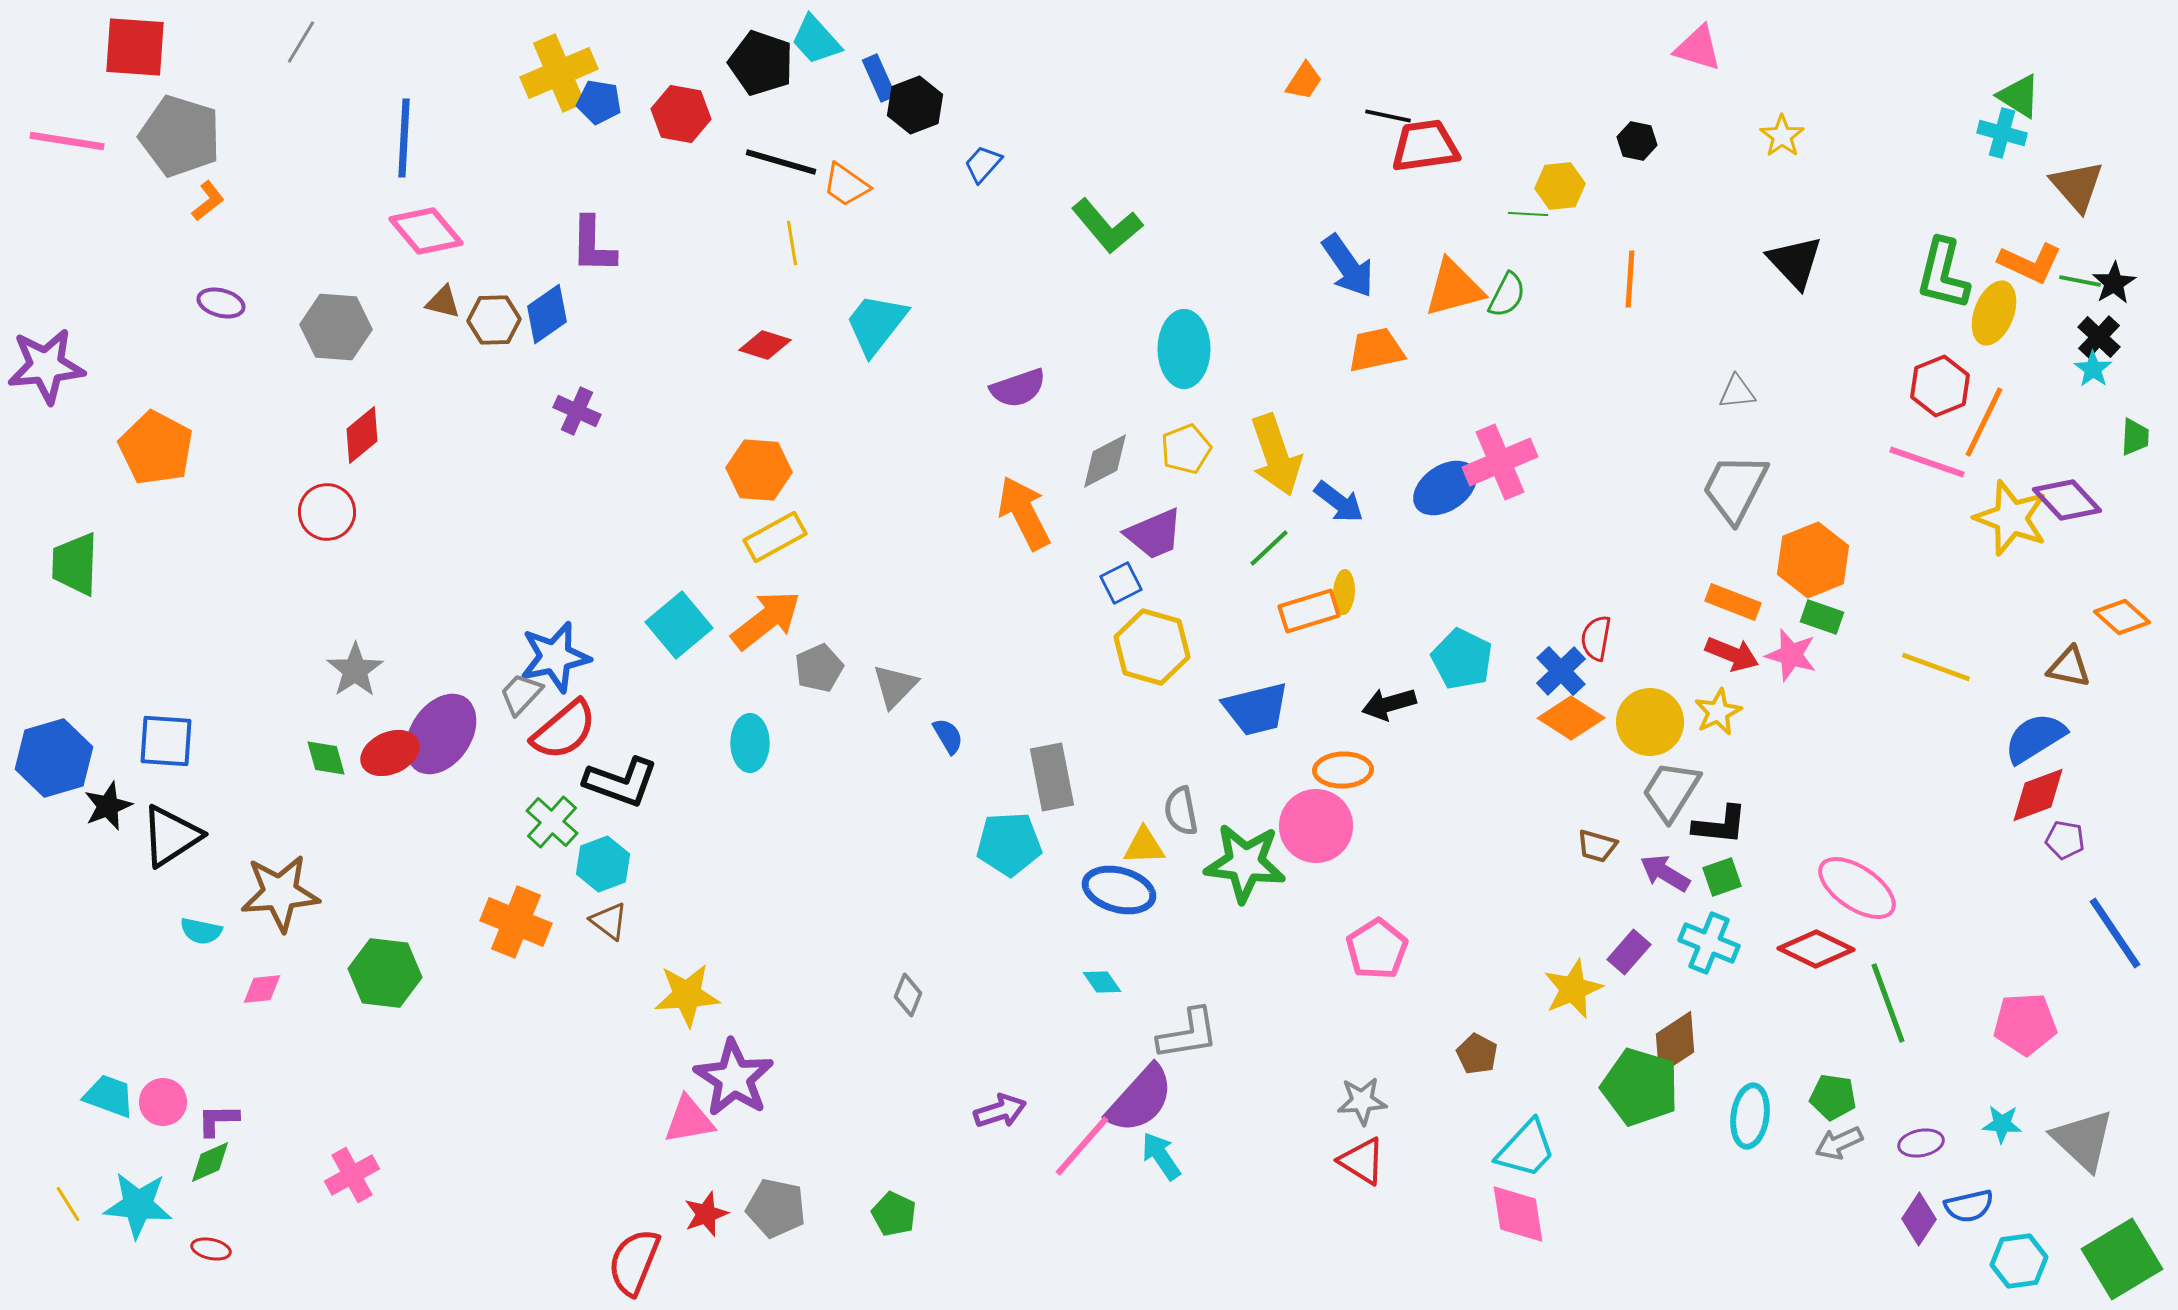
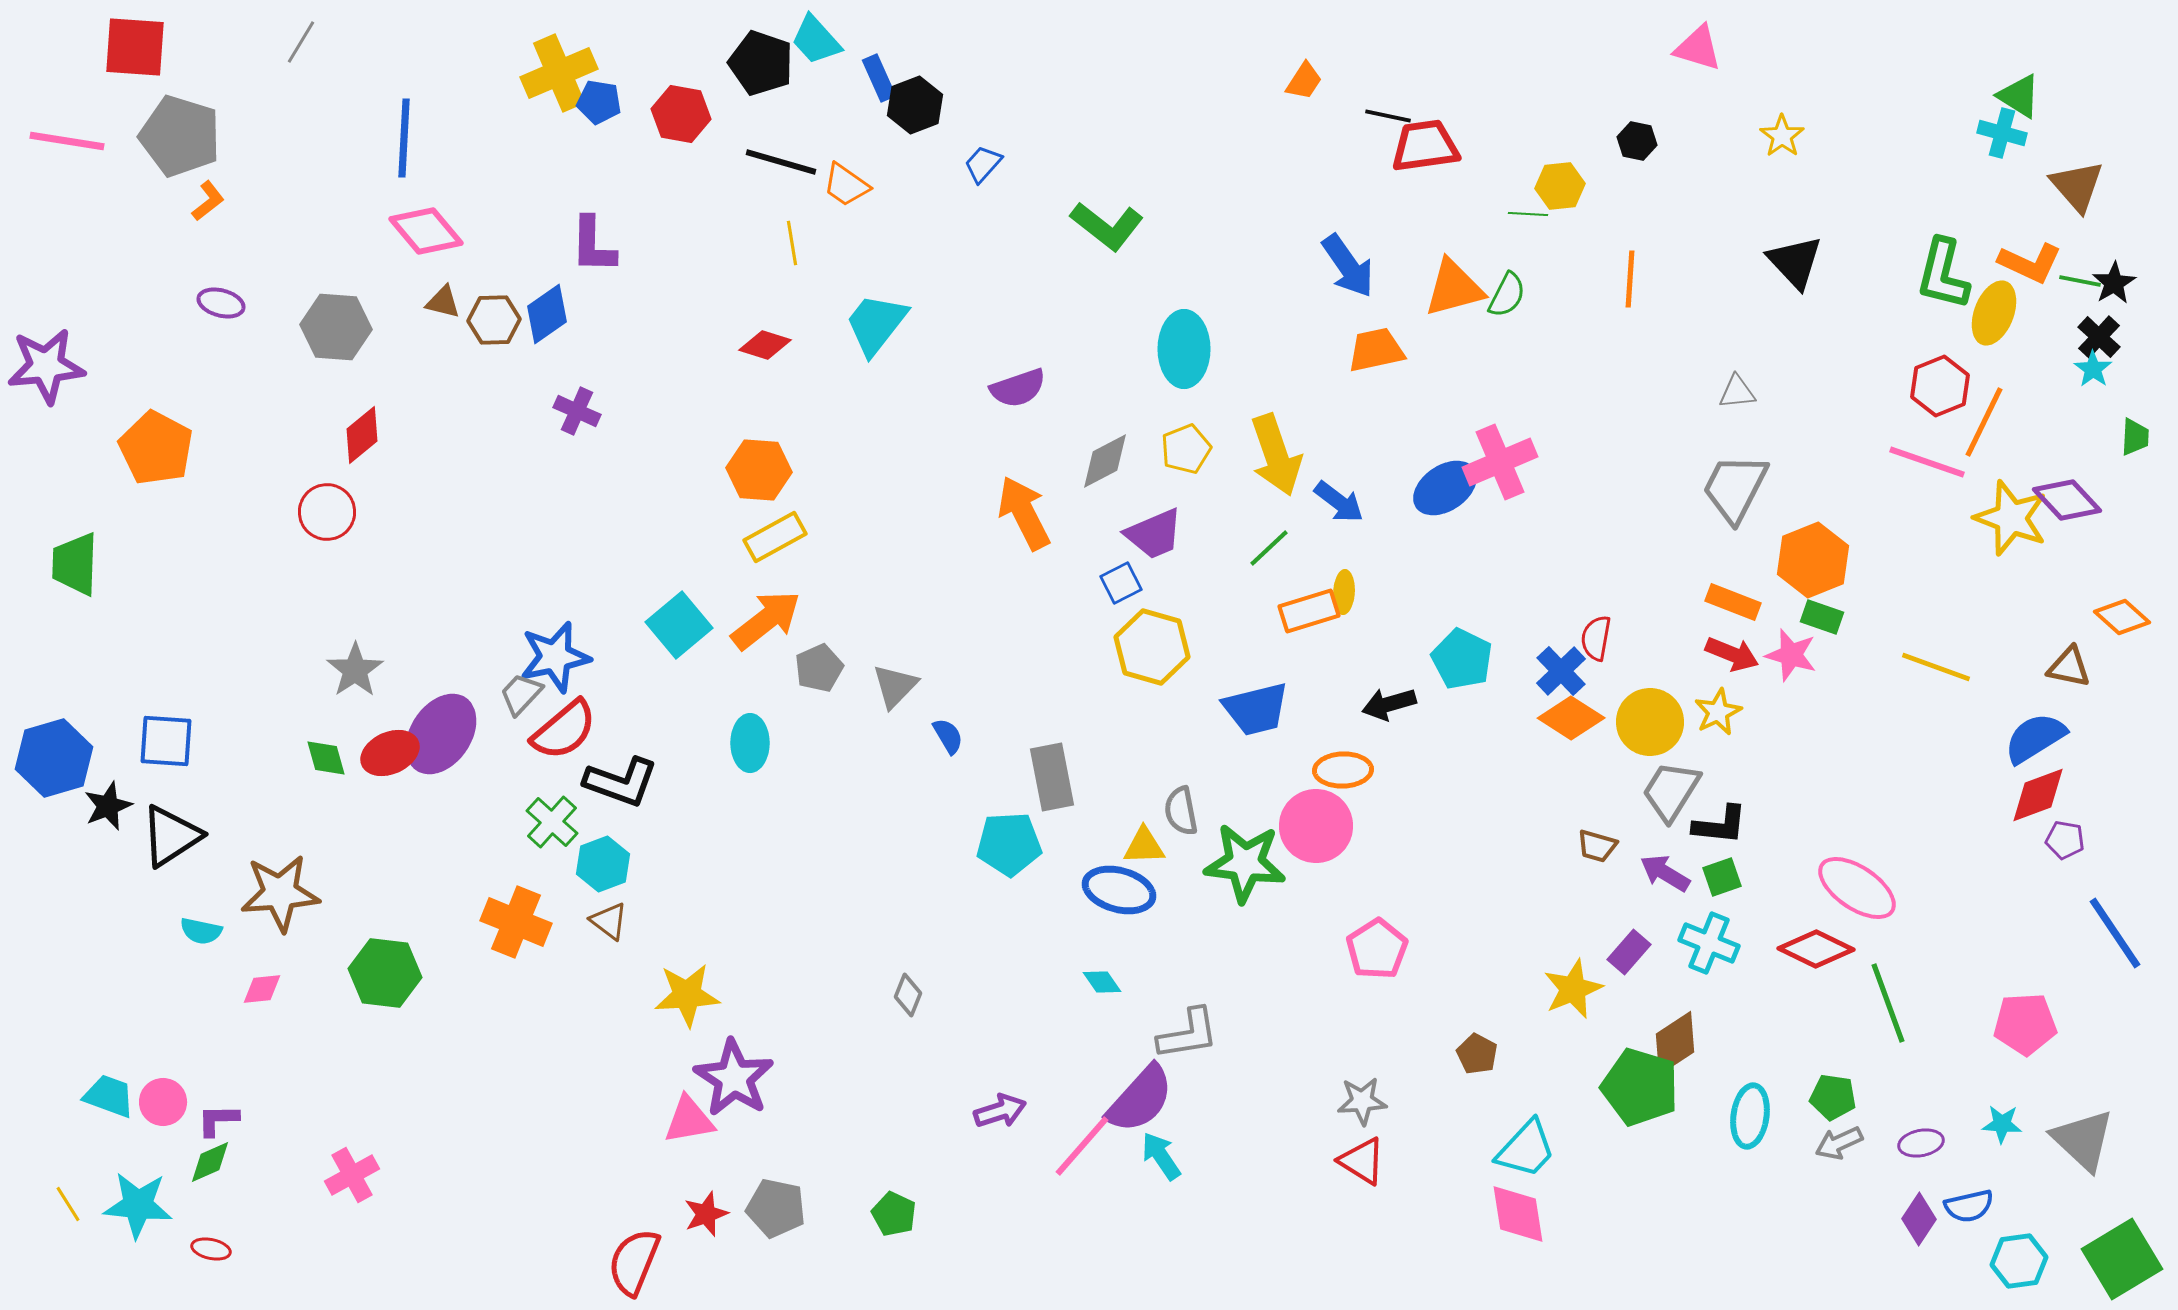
green L-shape at (1107, 226): rotated 12 degrees counterclockwise
